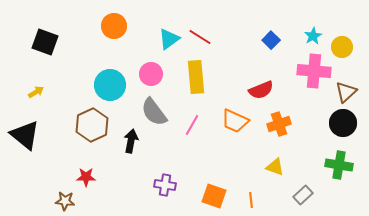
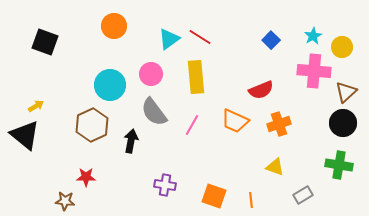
yellow arrow: moved 14 px down
gray rectangle: rotated 12 degrees clockwise
